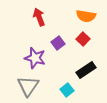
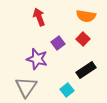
purple star: moved 2 px right, 1 px down
gray triangle: moved 2 px left, 1 px down
